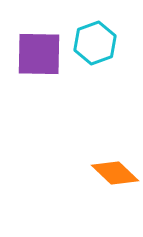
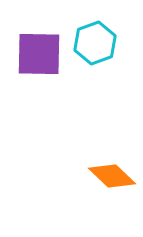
orange diamond: moved 3 px left, 3 px down
